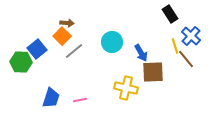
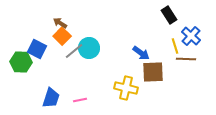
black rectangle: moved 1 px left, 1 px down
brown arrow: moved 7 px left; rotated 152 degrees counterclockwise
cyan circle: moved 23 px left, 6 px down
blue square: rotated 24 degrees counterclockwise
blue arrow: rotated 24 degrees counterclockwise
brown line: rotated 48 degrees counterclockwise
